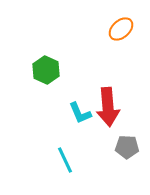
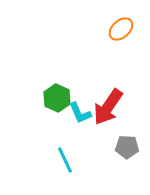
green hexagon: moved 11 px right, 28 px down
red arrow: rotated 39 degrees clockwise
